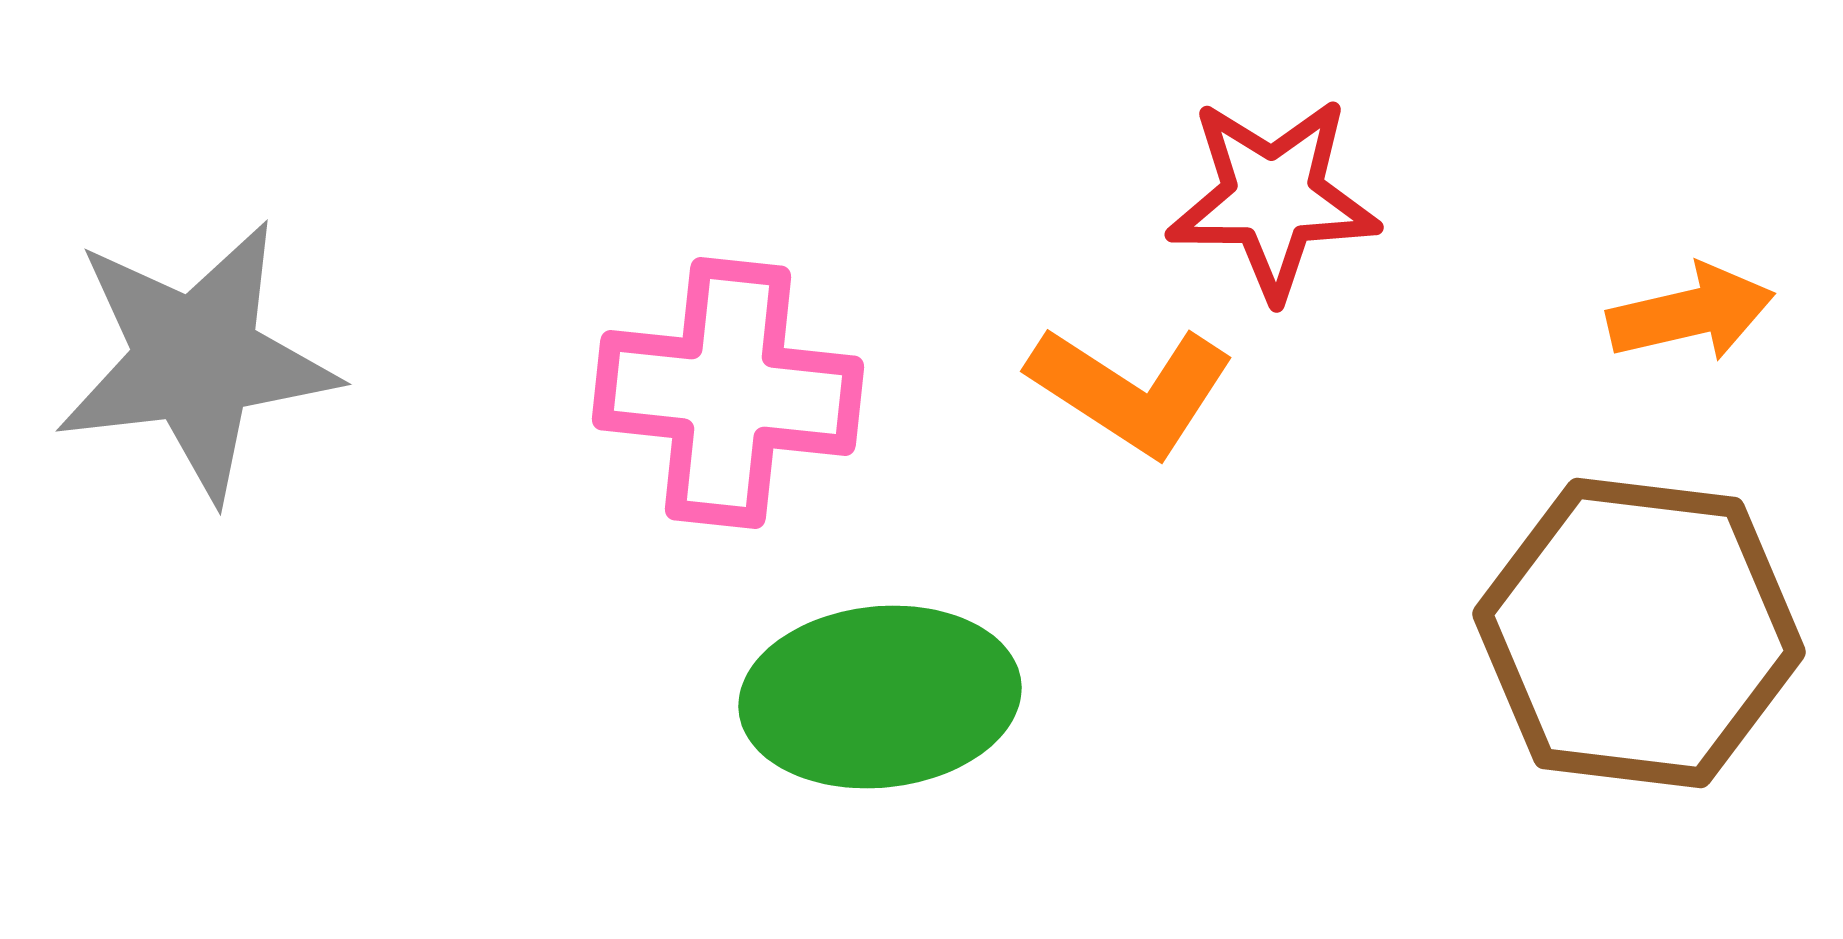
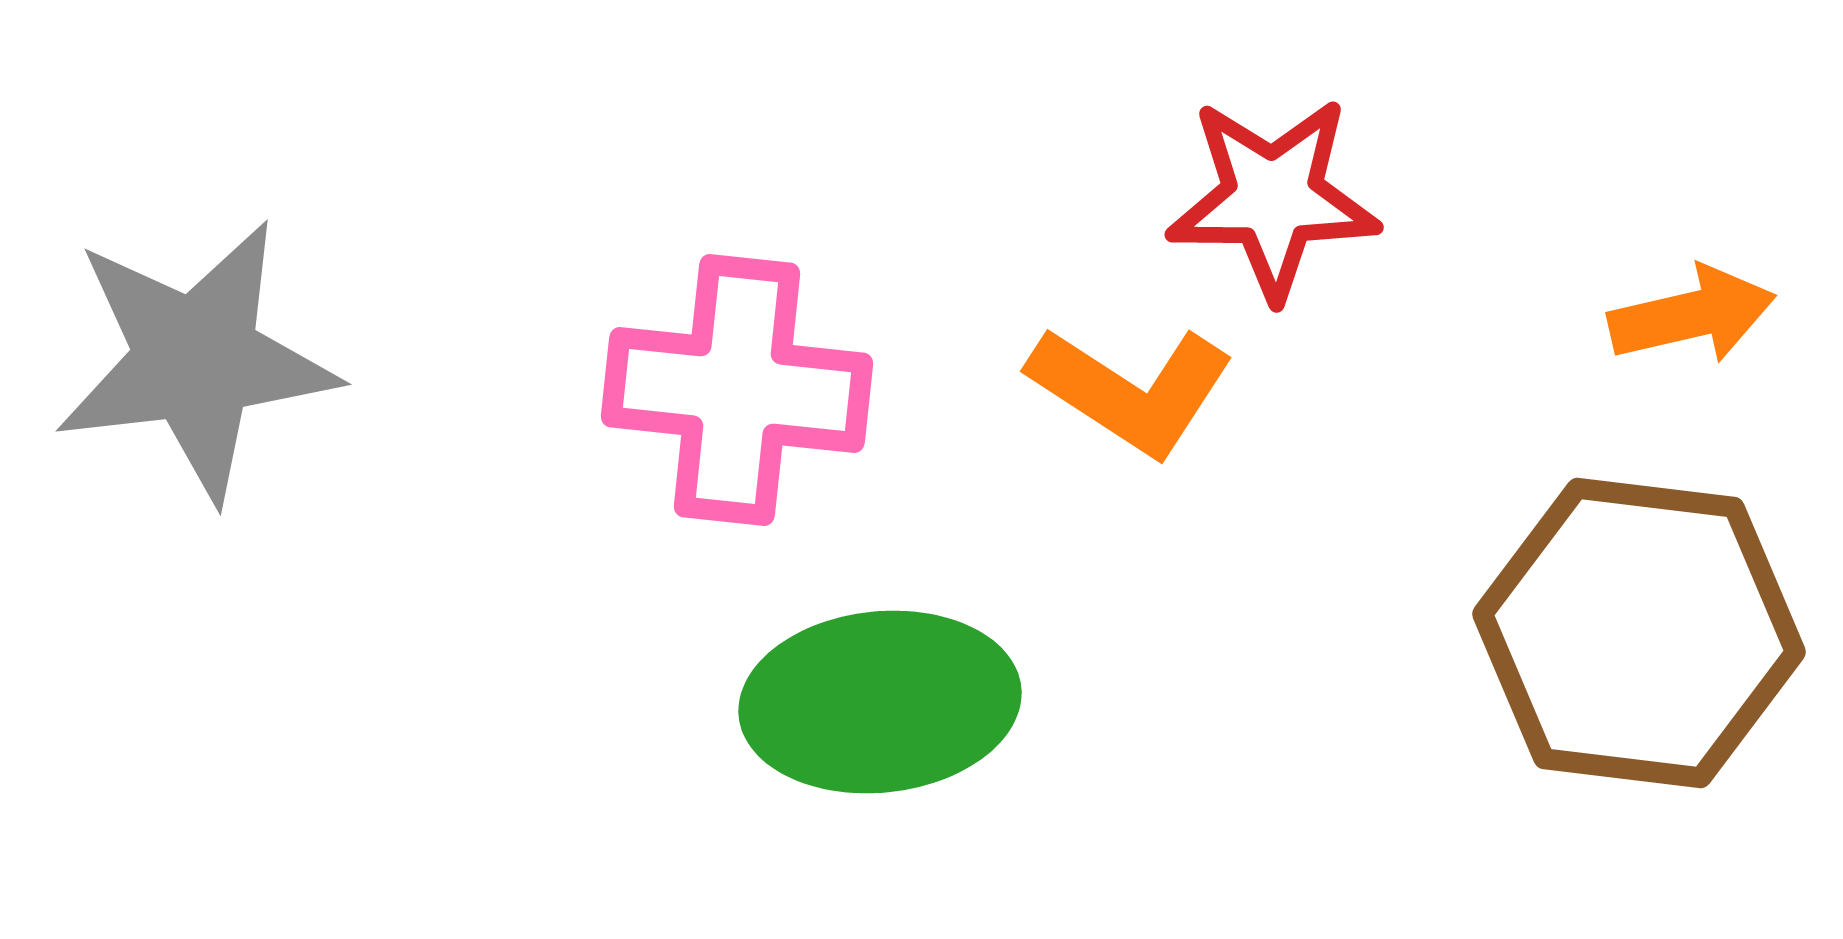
orange arrow: moved 1 px right, 2 px down
pink cross: moved 9 px right, 3 px up
green ellipse: moved 5 px down
